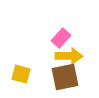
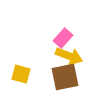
pink rectangle: moved 2 px right
yellow arrow: rotated 20 degrees clockwise
